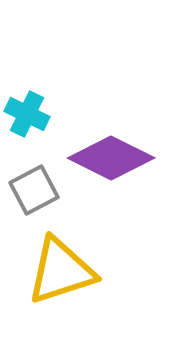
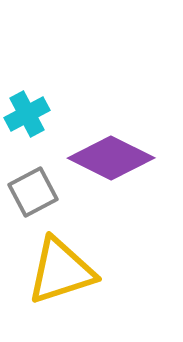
cyan cross: rotated 36 degrees clockwise
gray square: moved 1 px left, 2 px down
